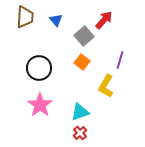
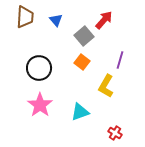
red cross: moved 35 px right; rotated 16 degrees counterclockwise
